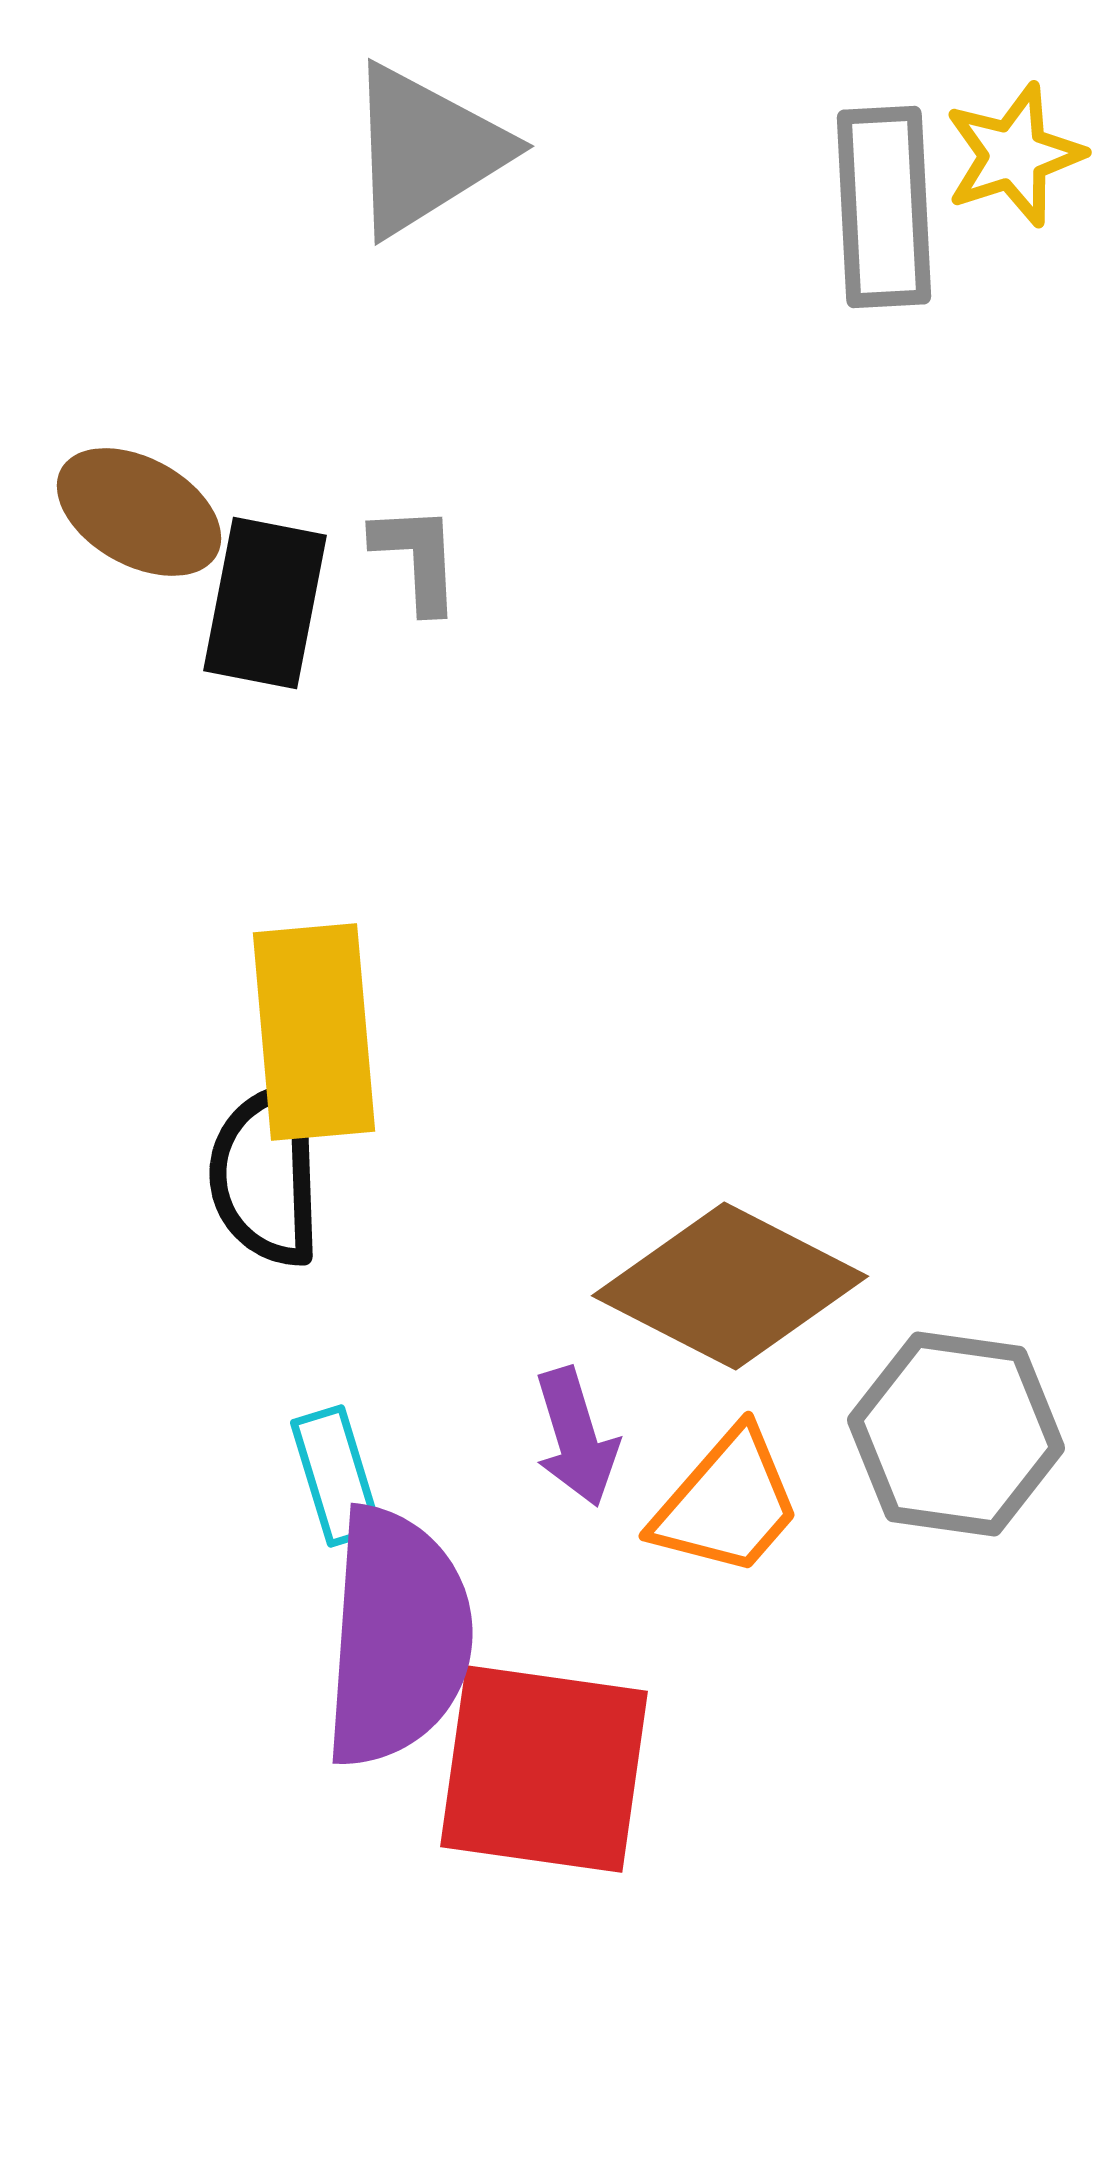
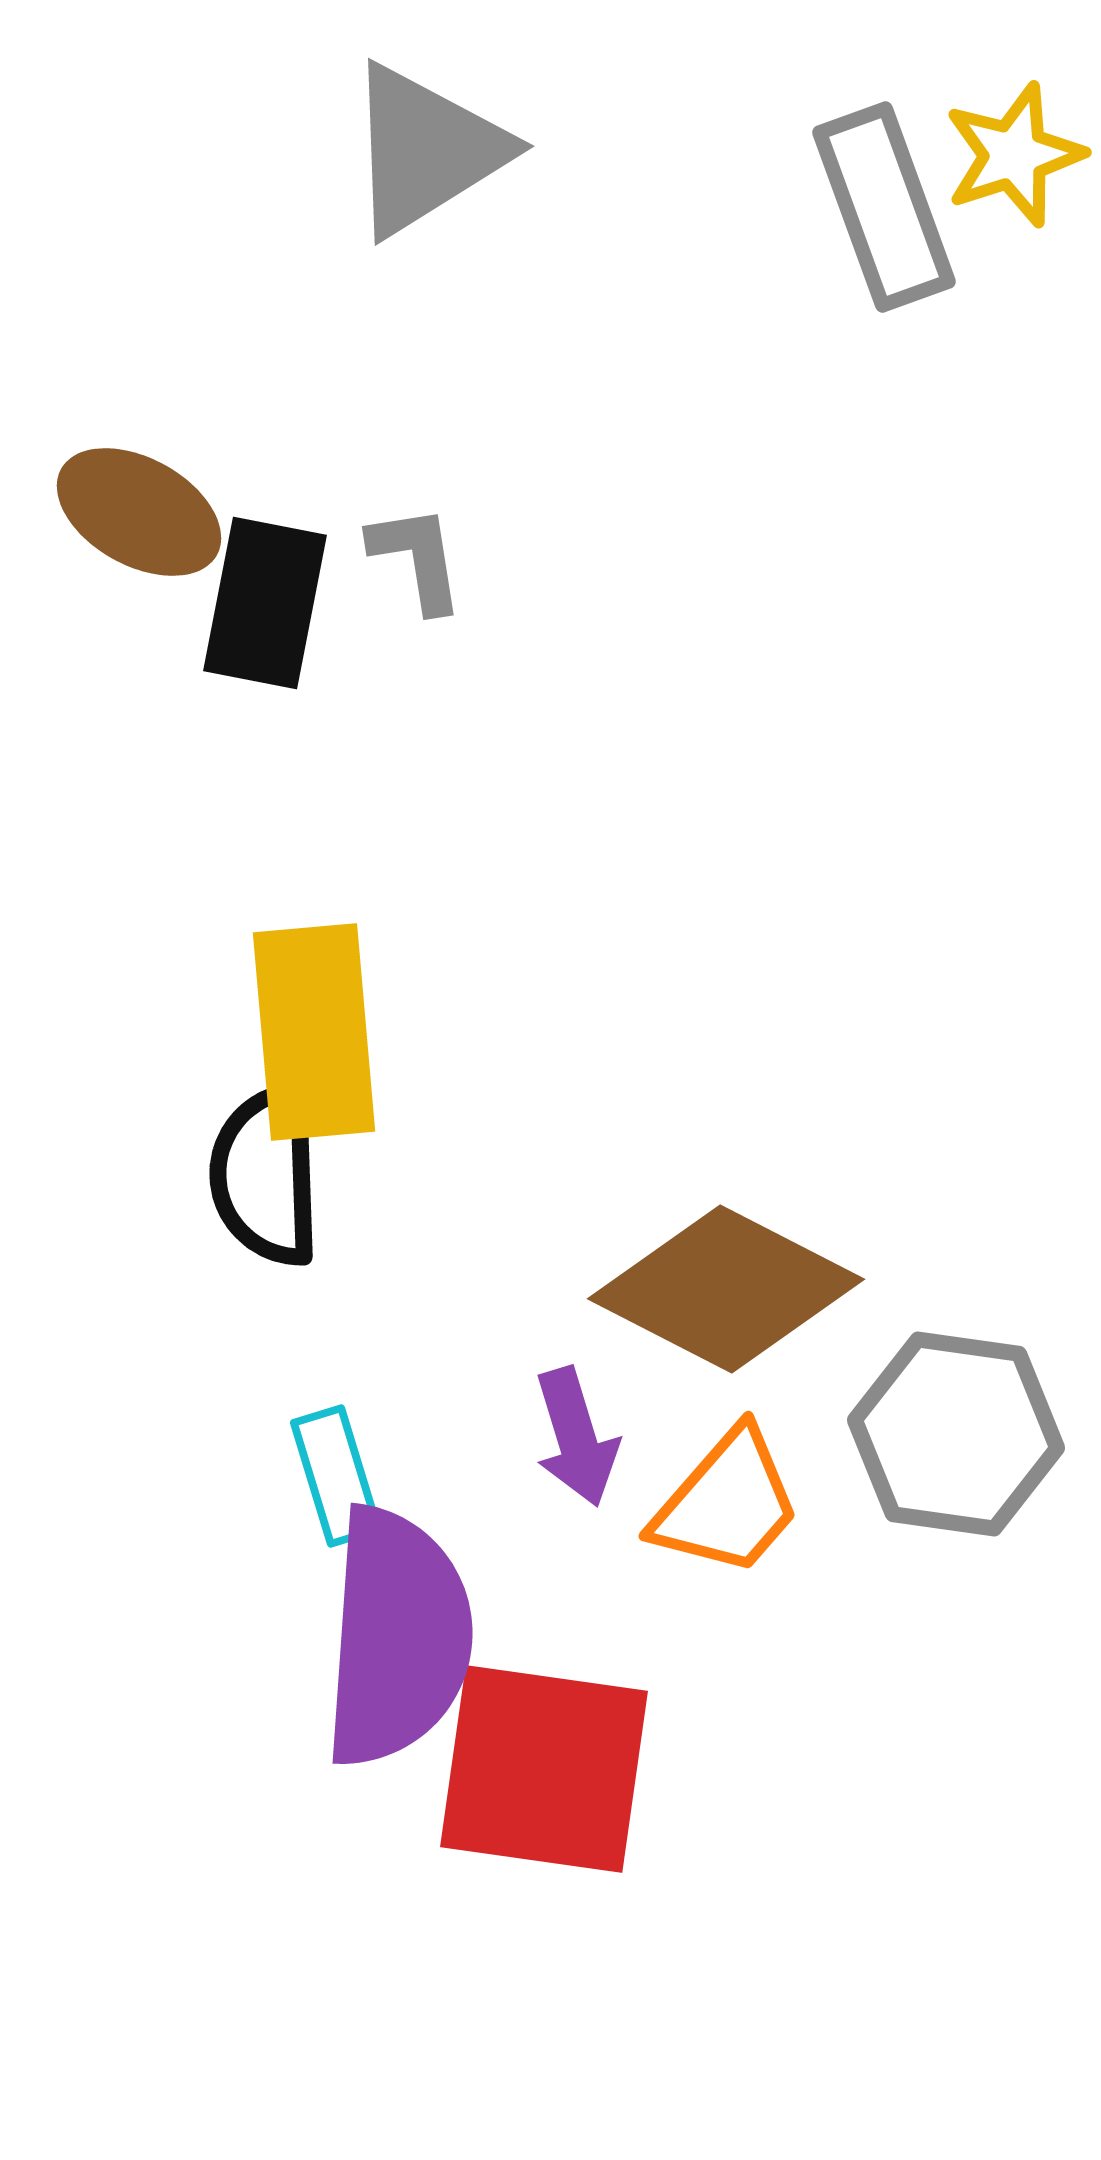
gray rectangle: rotated 17 degrees counterclockwise
gray L-shape: rotated 6 degrees counterclockwise
brown diamond: moved 4 px left, 3 px down
